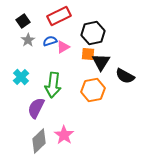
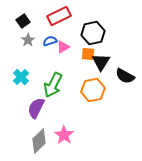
green arrow: rotated 20 degrees clockwise
